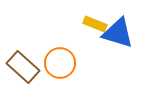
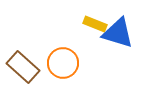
orange circle: moved 3 px right
